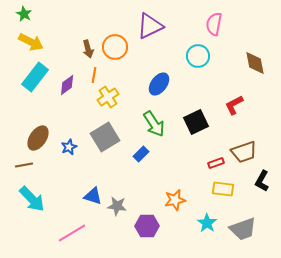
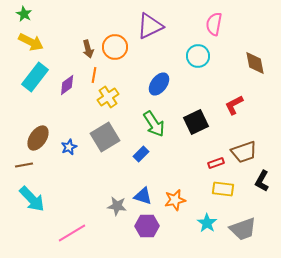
blue triangle: moved 50 px right
